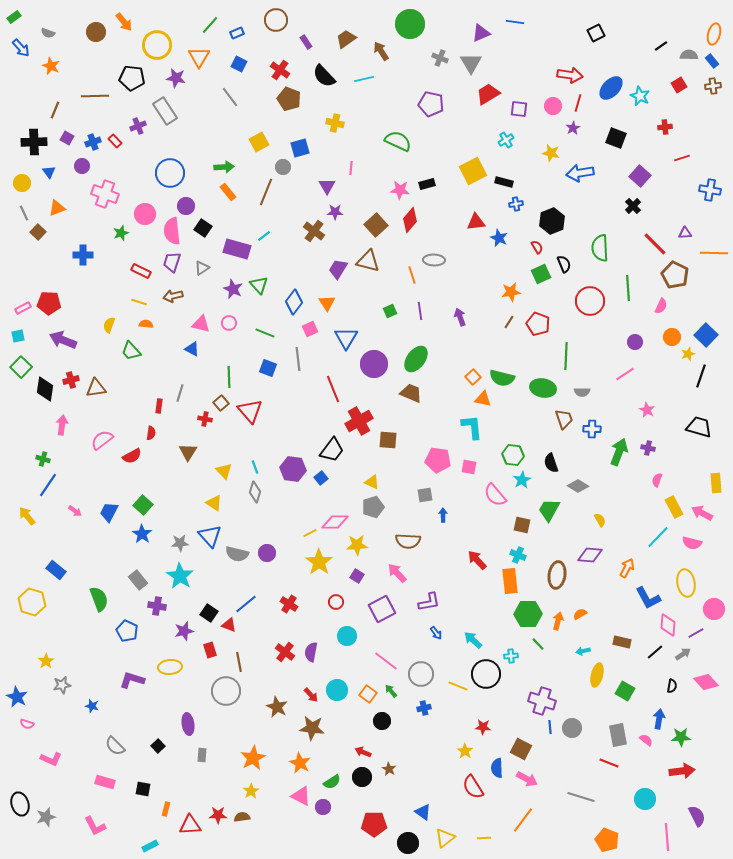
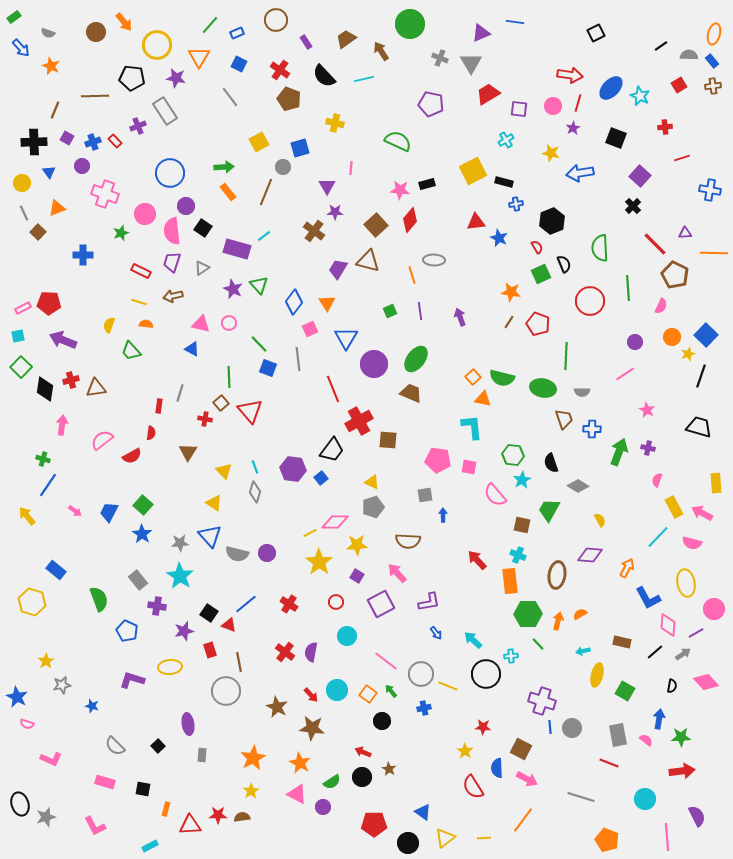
orange star at (511, 292): rotated 18 degrees clockwise
green line at (265, 333): moved 6 px left, 11 px down; rotated 24 degrees clockwise
purple square at (382, 609): moved 1 px left, 5 px up
yellow line at (458, 686): moved 10 px left
pink triangle at (301, 796): moved 4 px left, 2 px up
